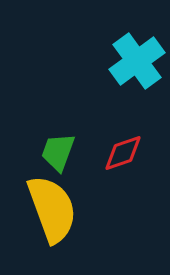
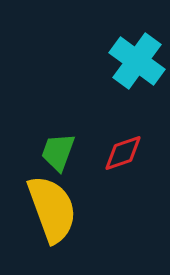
cyan cross: rotated 18 degrees counterclockwise
